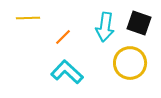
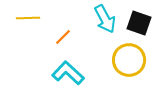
cyan arrow: moved 8 px up; rotated 36 degrees counterclockwise
yellow circle: moved 1 px left, 3 px up
cyan L-shape: moved 1 px right, 1 px down
